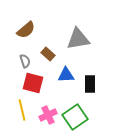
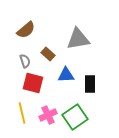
yellow line: moved 3 px down
